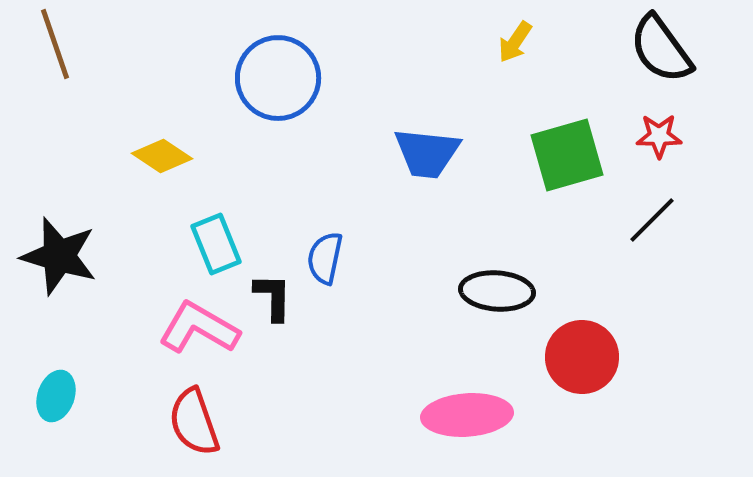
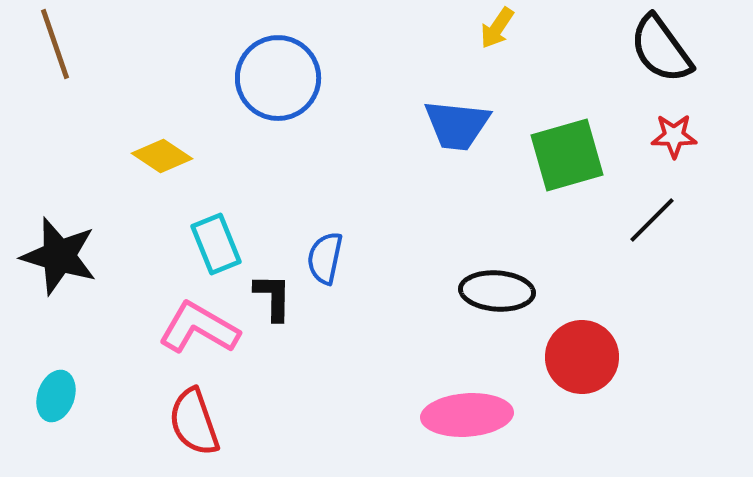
yellow arrow: moved 18 px left, 14 px up
red star: moved 15 px right
blue trapezoid: moved 30 px right, 28 px up
